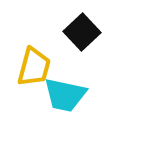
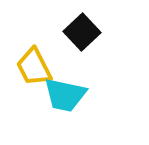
yellow trapezoid: rotated 138 degrees clockwise
